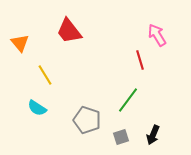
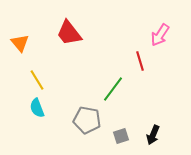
red trapezoid: moved 2 px down
pink arrow: moved 3 px right; rotated 115 degrees counterclockwise
red line: moved 1 px down
yellow line: moved 8 px left, 5 px down
green line: moved 15 px left, 11 px up
cyan semicircle: rotated 36 degrees clockwise
gray pentagon: rotated 8 degrees counterclockwise
gray square: moved 1 px up
